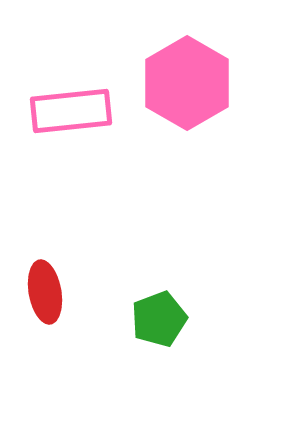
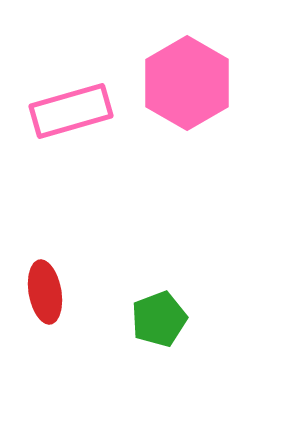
pink rectangle: rotated 10 degrees counterclockwise
